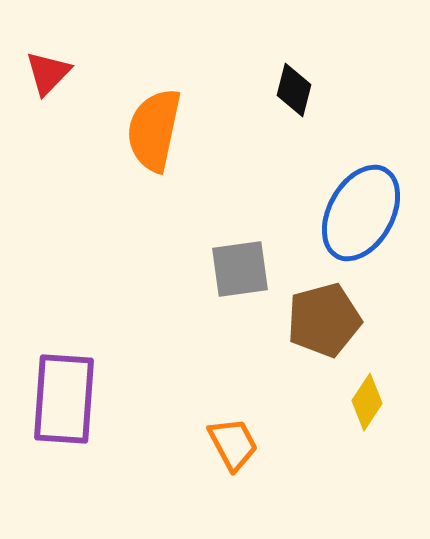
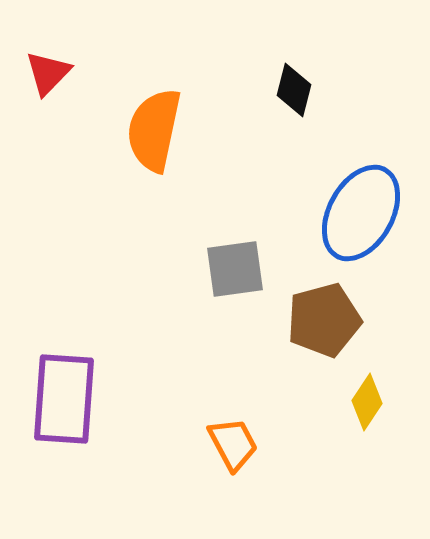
gray square: moved 5 px left
